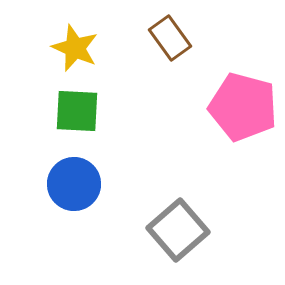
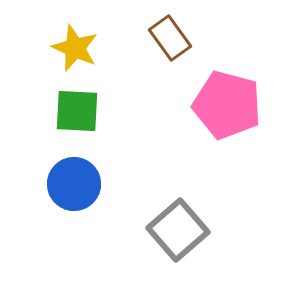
pink pentagon: moved 16 px left, 2 px up
